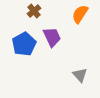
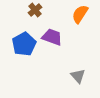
brown cross: moved 1 px right, 1 px up
purple trapezoid: rotated 45 degrees counterclockwise
gray triangle: moved 2 px left, 1 px down
